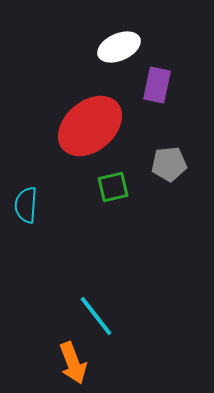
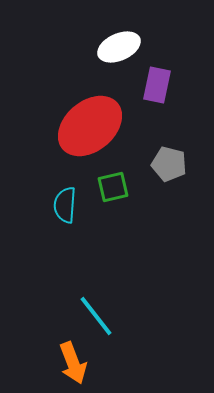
gray pentagon: rotated 20 degrees clockwise
cyan semicircle: moved 39 px right
